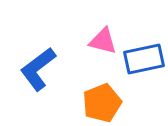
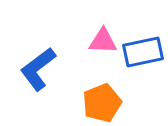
pink triangle: rotated 12 degrees counterclockwise
blue rectangle: moved 1 px left, 7 px up
